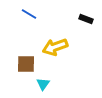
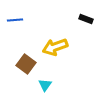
blue line: moved 14 px left, 6 px down; rotated 35 degrees counterclockwise
brown square: rotated 36 degrees clockwise
cyan triangle: moved 2 px right, 1 px down
